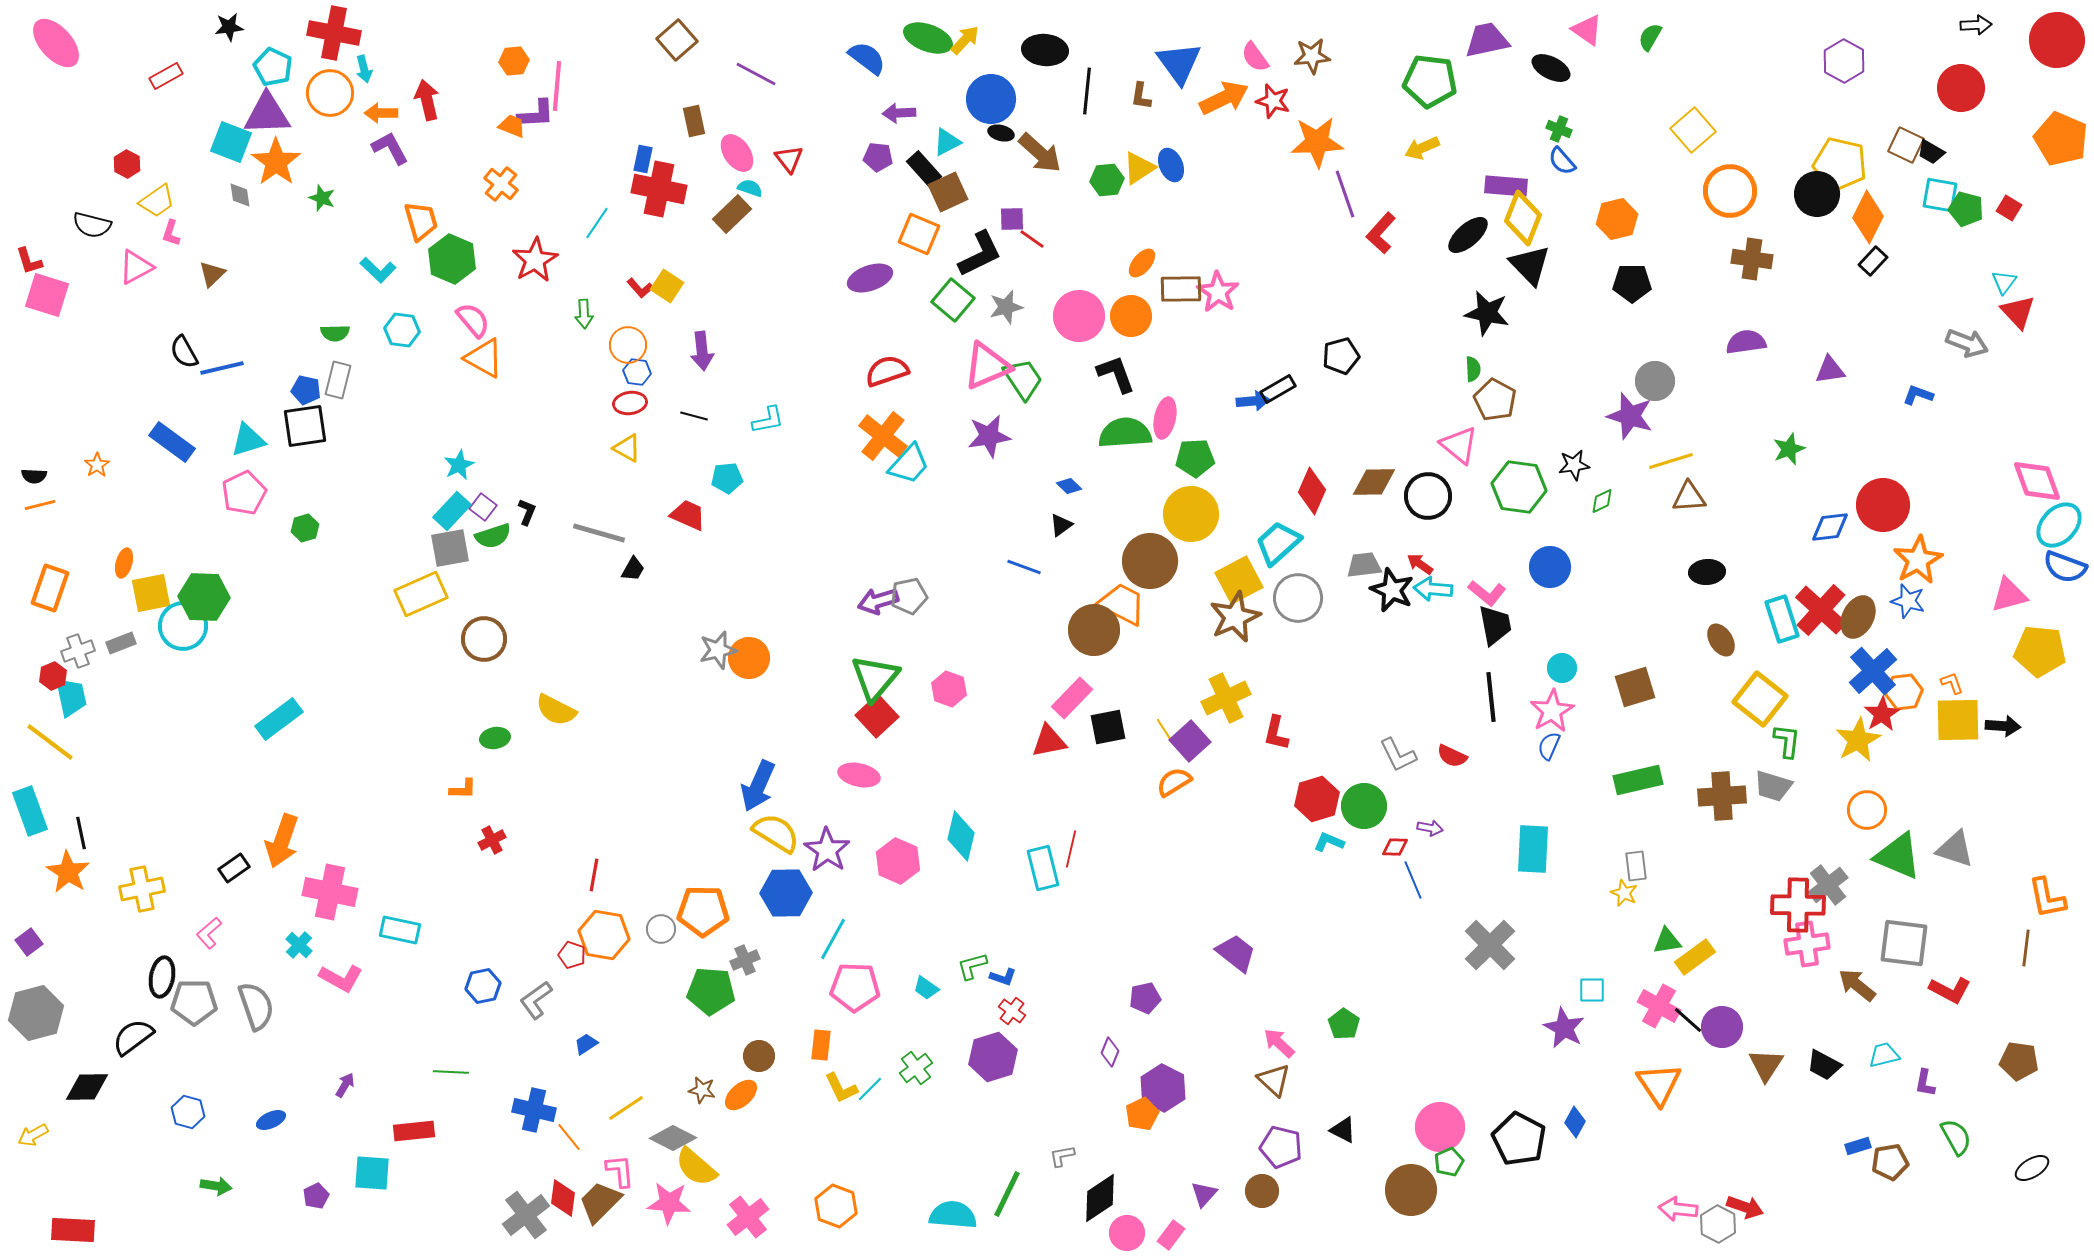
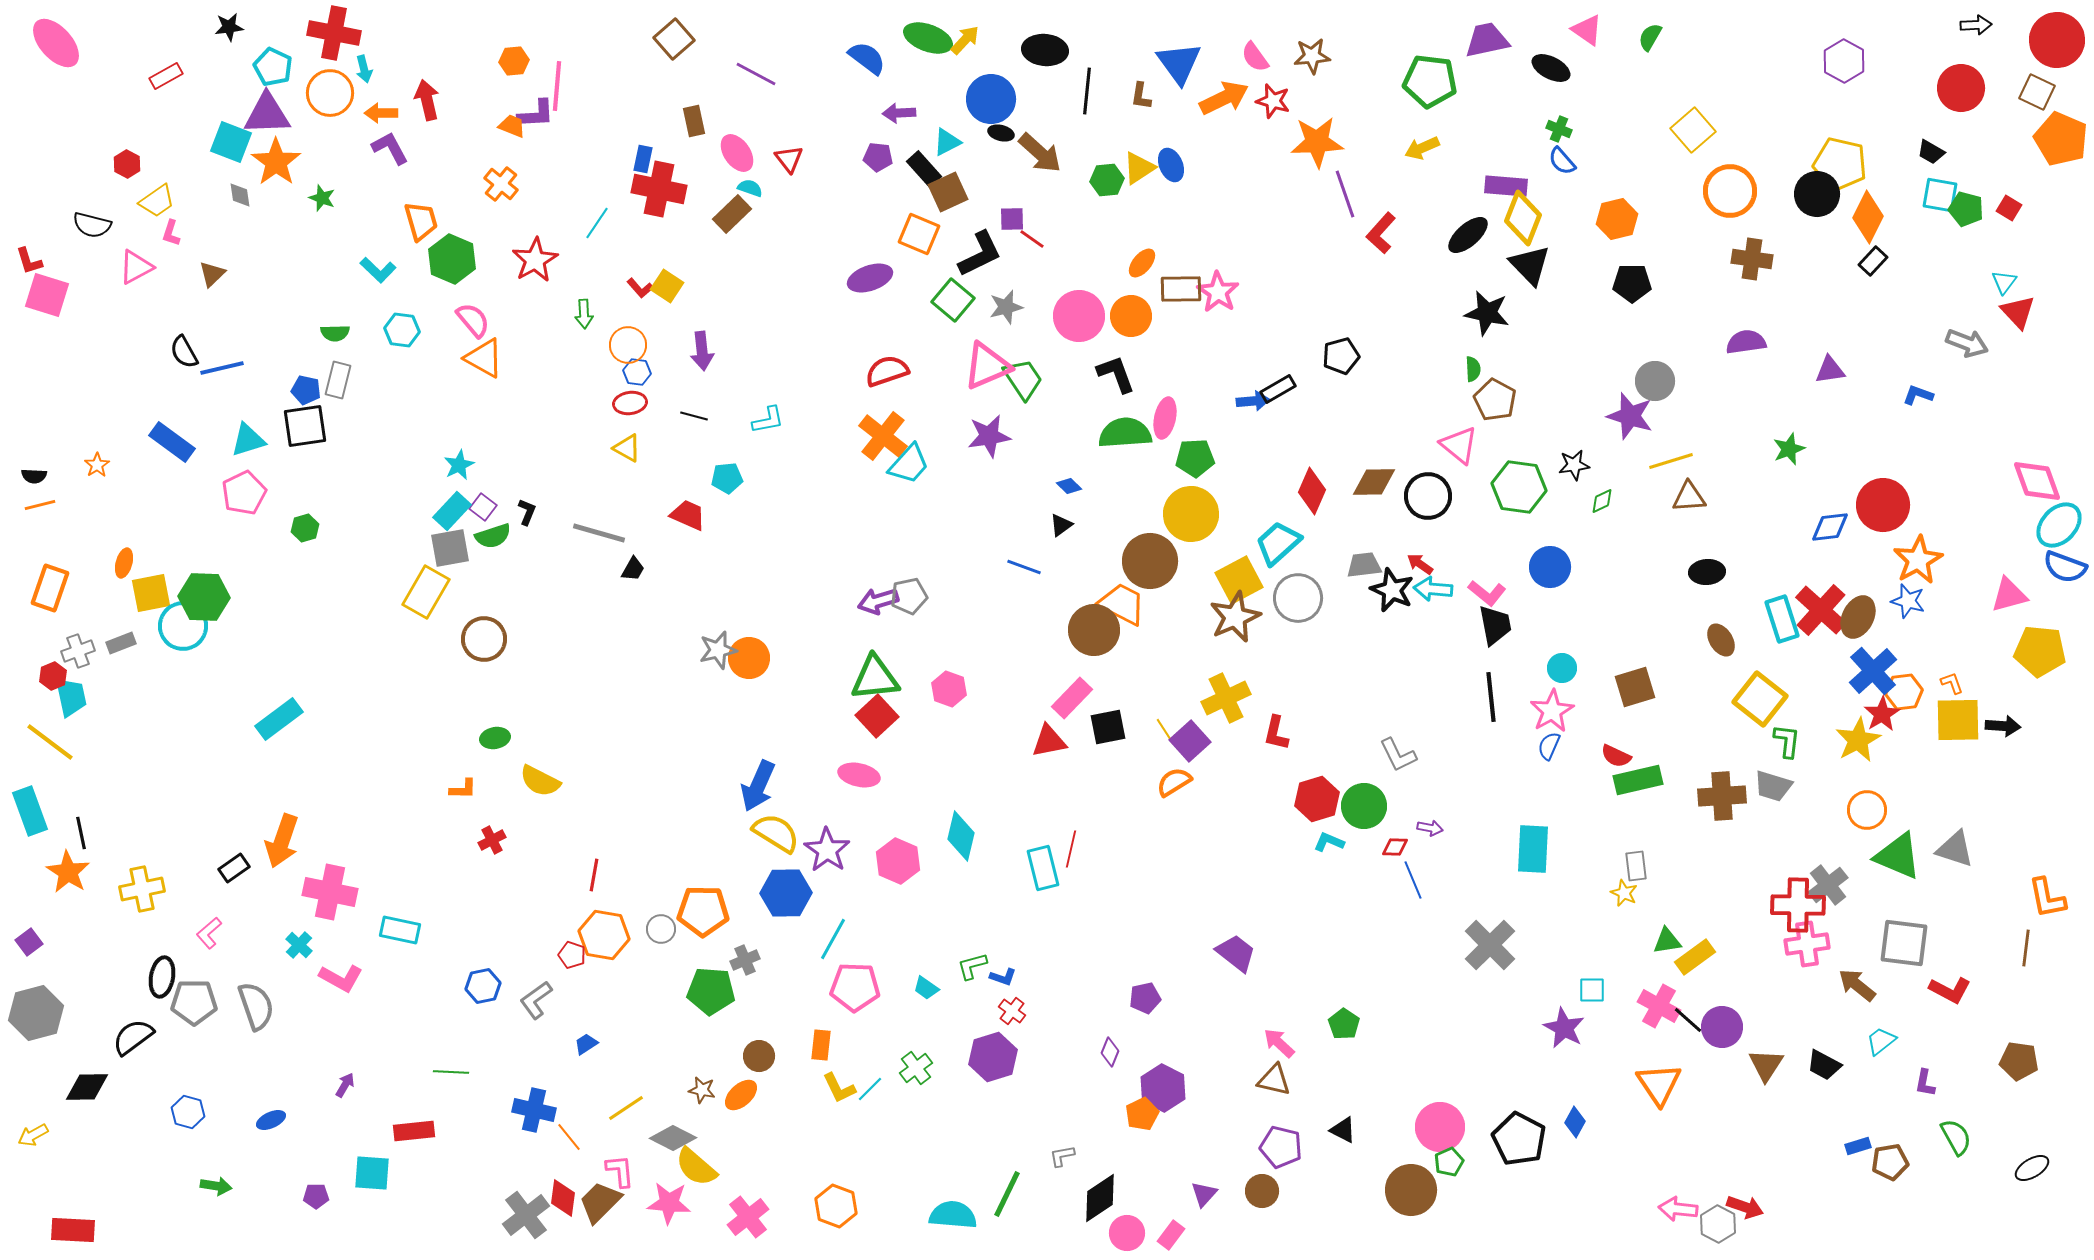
brown square at (677, 40): moved 3 px left, 1 px up
brown square at (1906, 145): moved 131 px right, 53 px up
yellow rectangle at (421, 594): moved 5 px right, 2 px up; rotated 36 degrees counterclockwise
green triangle at (875, 678): rotated 44 degrees clockwise
yellow semicircle at (556, 710): moved 16 px left, 71 px down
red semicircle at (1452, 756): moved 164 px right
cyan trapezoid at (1884, 1055): moved 3 px left, 14 px up; rotated 24 degrees counterclockwise
brown triangle at (1274, 1080): rotated 30 degrees counterclockwise
yellow L-shape at (841, 1088): moved 2 px left
purple pentagon at (316, 1196): rotated 25 degrees clockwise
